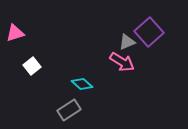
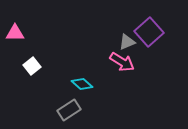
pink triangle: rotated 18 degrees clockwise
